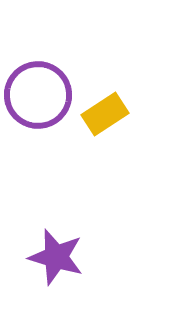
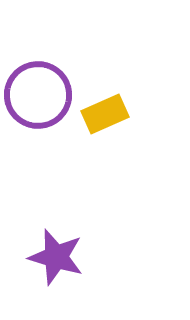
yellow rectangle: rotated 9 degrees clockwise
